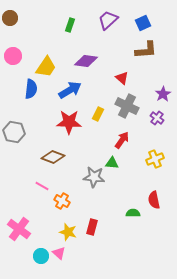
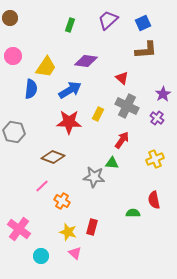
pink line: rotated 72 degrees counterclockwise
pink triangle: moved 16 px right
